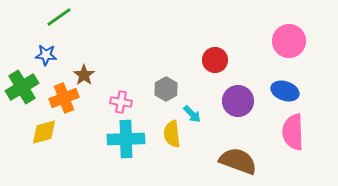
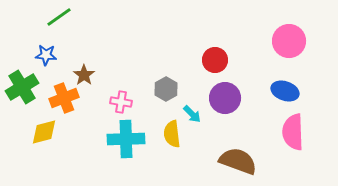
purple circle: moved 13 px left, 3 px up
